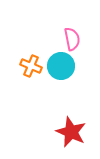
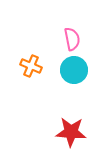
cyan circle: moved 13 px right, 4 px down
red star: rotated 20 degrees counterclockwise
